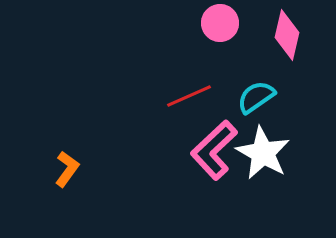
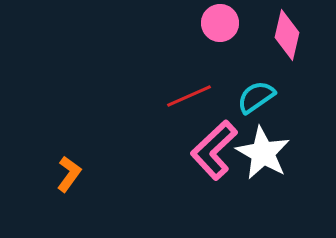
orange L-shape: moved 2 px right, 5 px down
